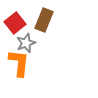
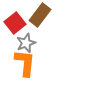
brown rectangle: moved 4 px left, 5 px up; rotated 15 degrees clockwise
orange L-shape: moved 6 px right
